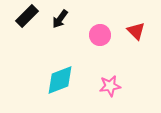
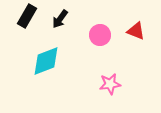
black rectangle: rotated 15 degrees counterclockwise
red triangle: rotated 24 degrees counterclockwise
cyan diamond: moved 14 px left, 19 px up
pink star: moved 2 px up
